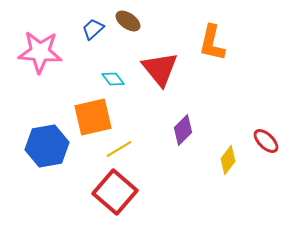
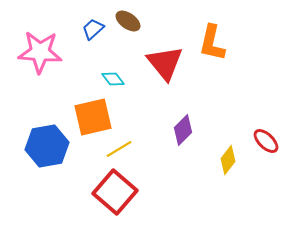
red triangle: moved 5 px right, 6 px up
